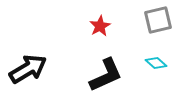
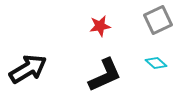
gray square: rotated 12 degrees counterclockwise
red star: rotated 20 degrees clockwise
black L-shape: moved 1 px left
